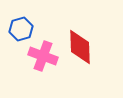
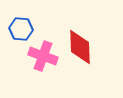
blue hexagon: rotated 20 degrees clockwise
